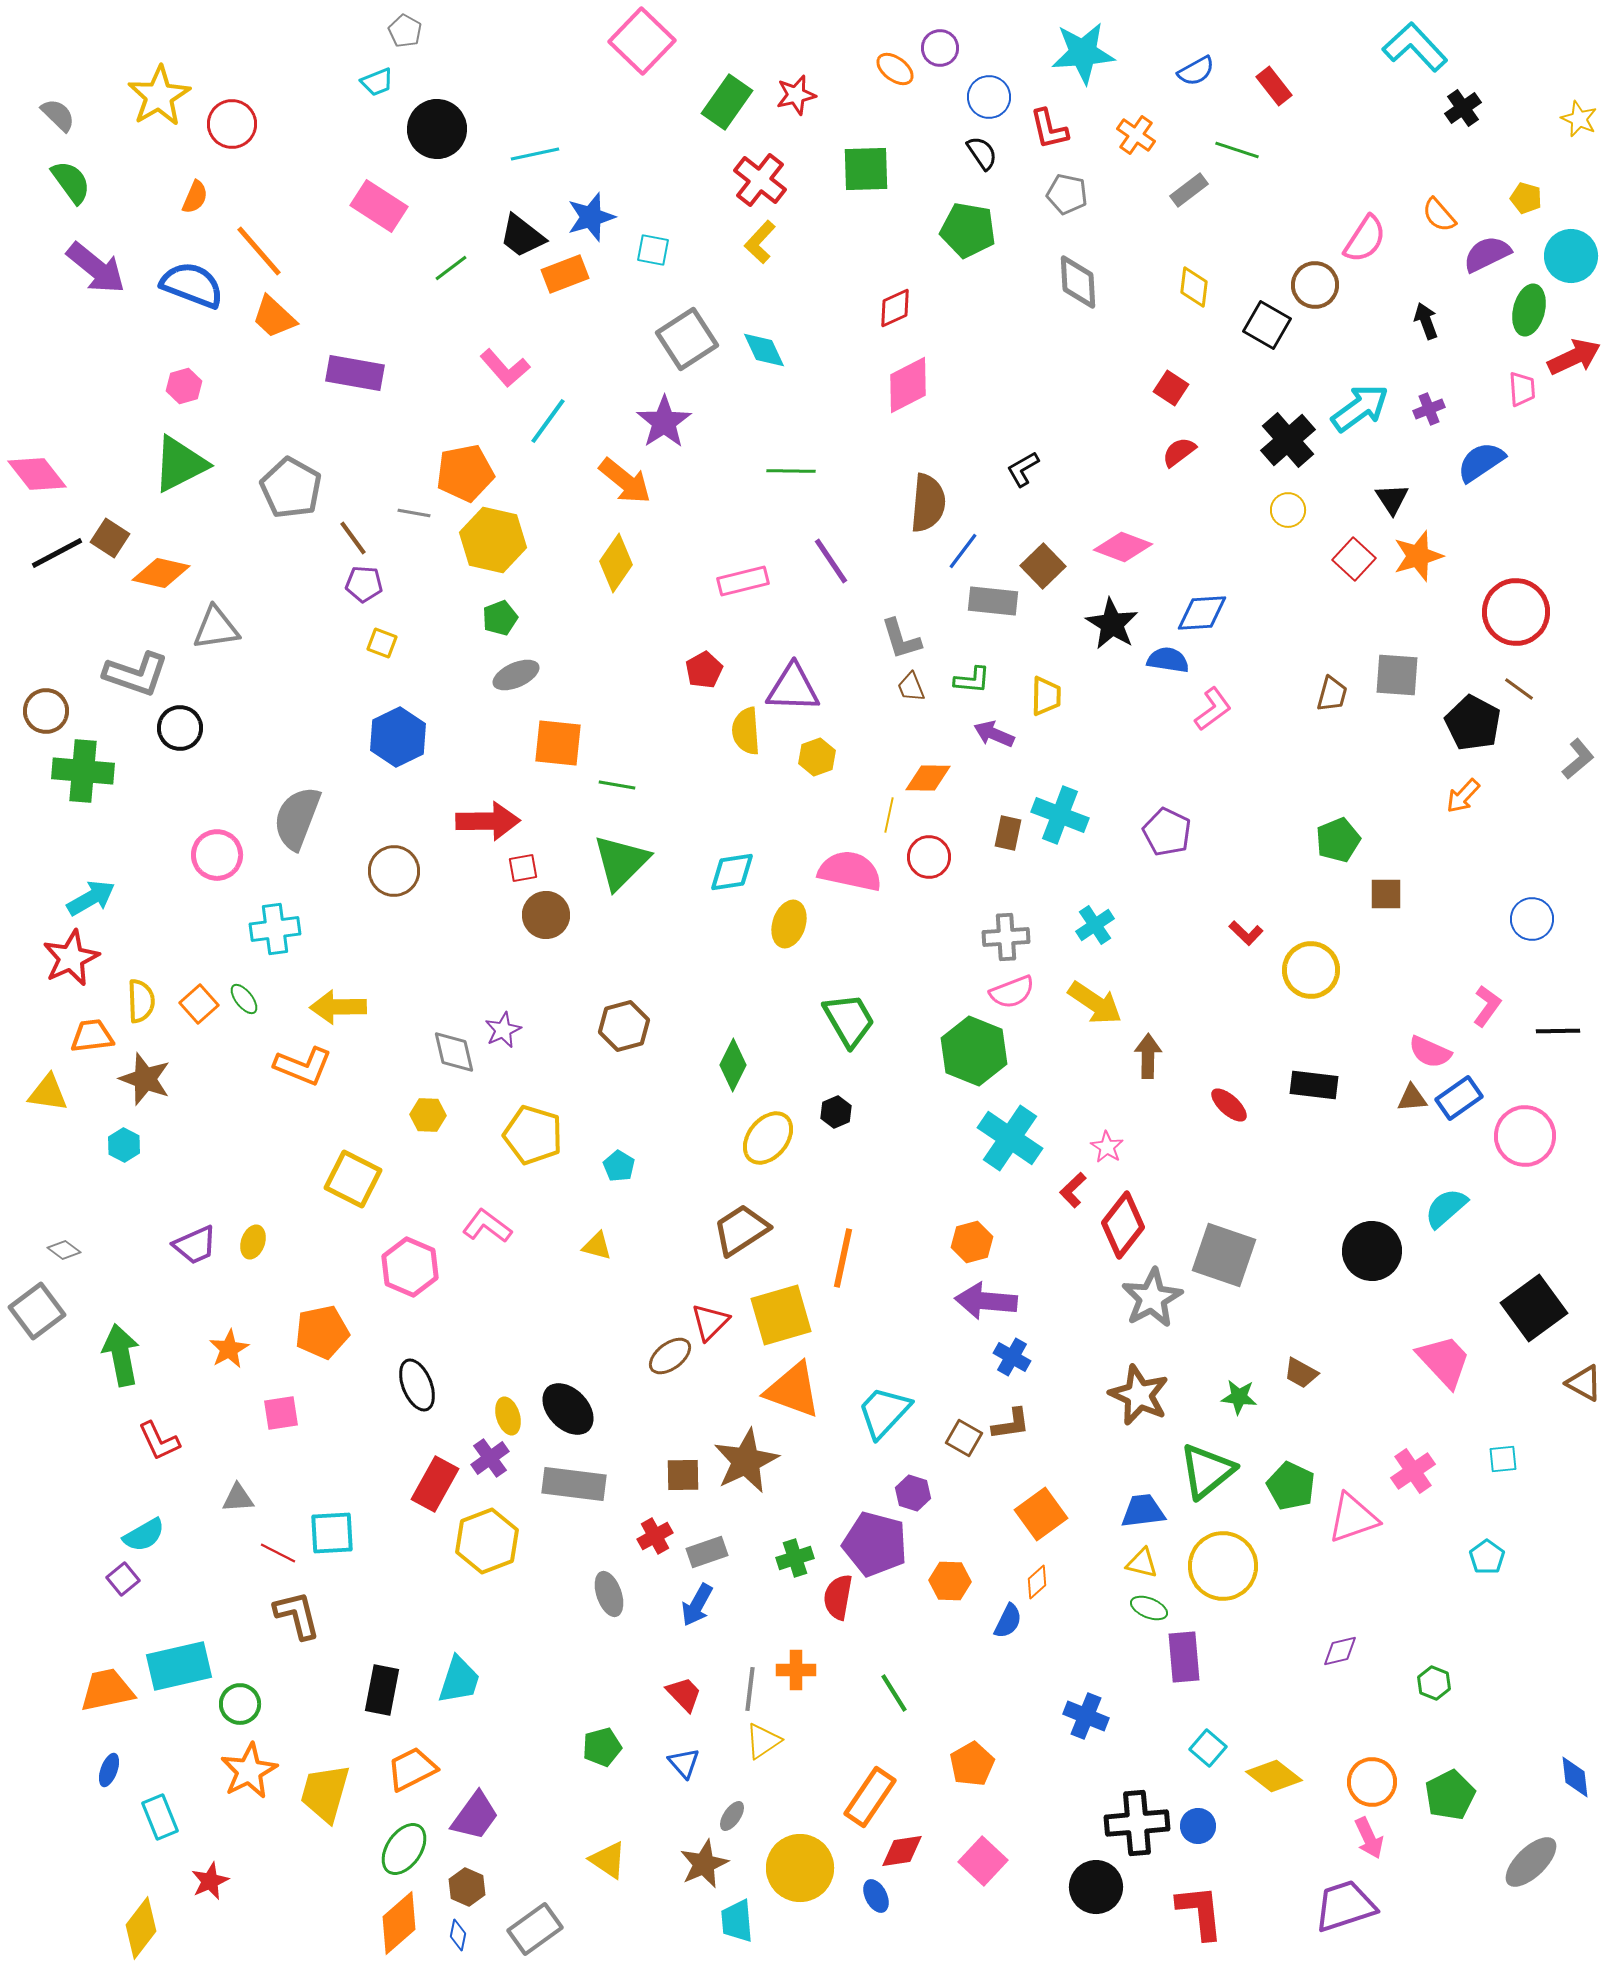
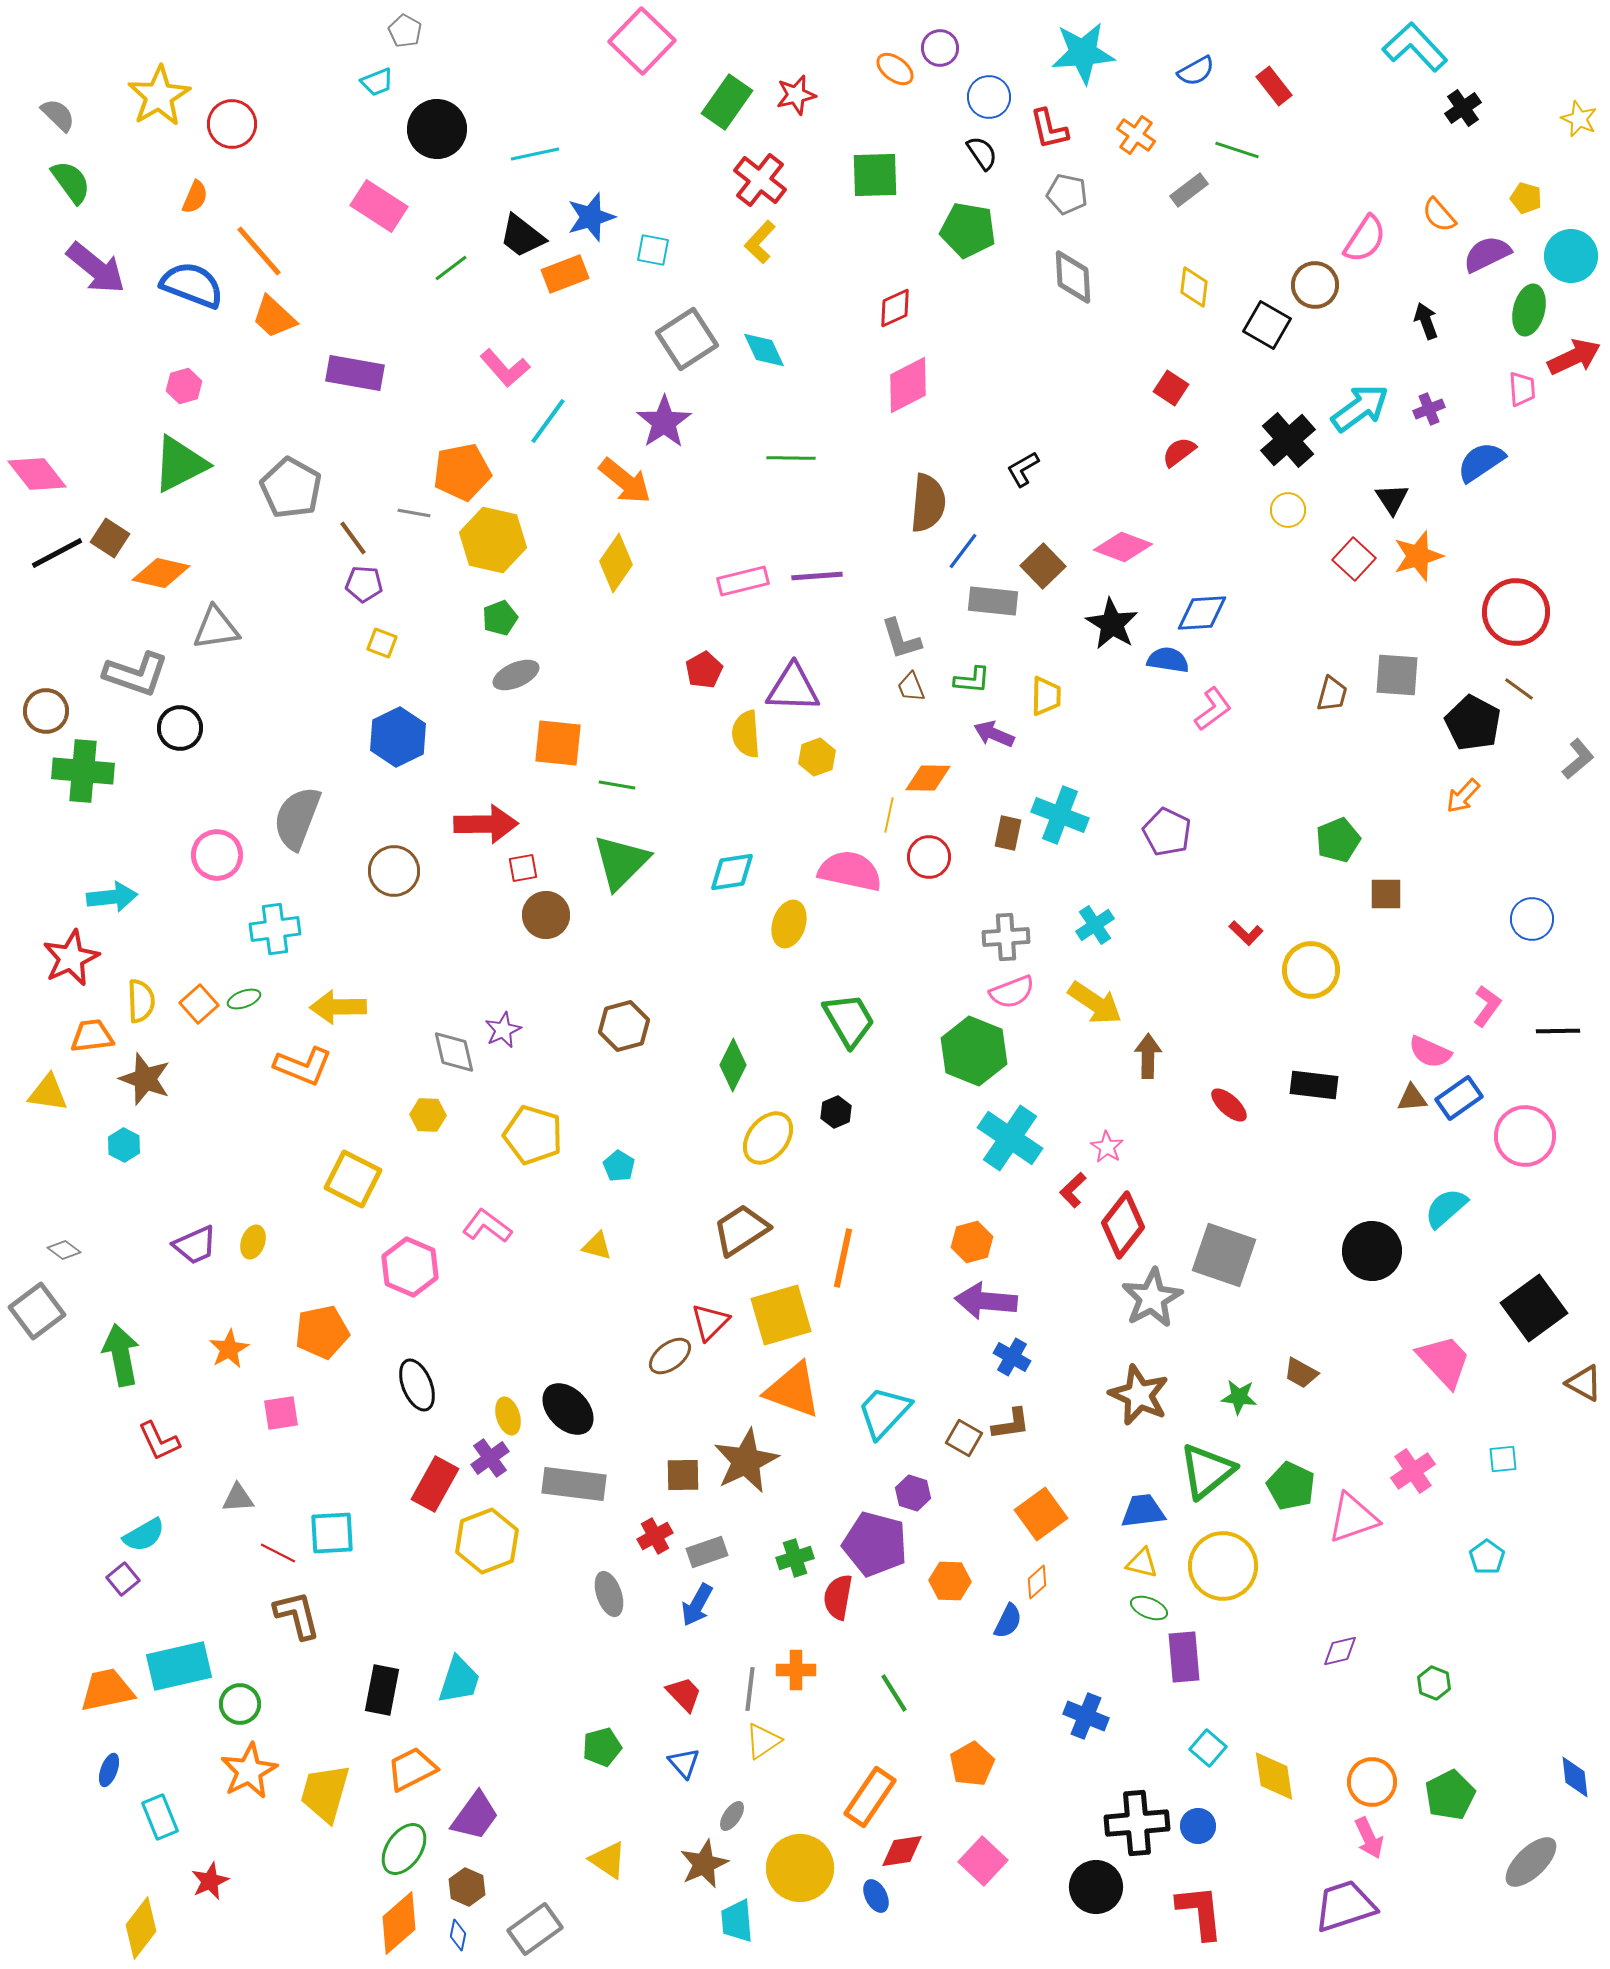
green square at (866, 169): moved 9 px right, 6 px down
gray diamond at (1078, 282): moved 5 px left, 5 px up
green line at (791, 471): moved 13 px up
orange pentagon at (465, 473): moved 3 px left, 1 px up
purple line at (831, 561): moved 14 px left, 15 px down; rotated 60 degrees counterclockwise
yellow semicircle at (746, 731): moved 3 px down
red arrow at (488, 821): moved 2 px left, 3 px down
cyan arrow at (91, 898): moved 21 px right, 1 px up; rotated 24 degrees clockwise
green ellipse at (244, 999): rotated 72 degrees counterclockwise
yellow diamond at (1274, 1776): rotated 44 degrees clockwise
